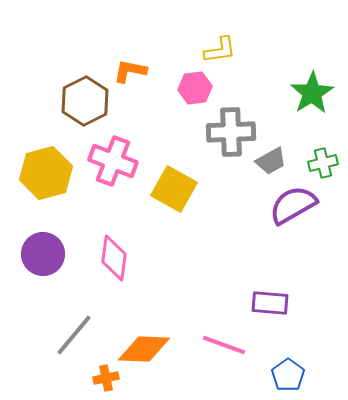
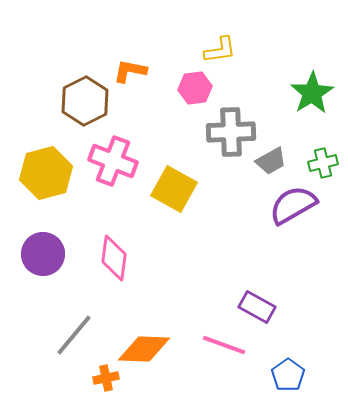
purple rectangle: moved 13 px left, 4 px down; rotated 24 degrees clockwise
